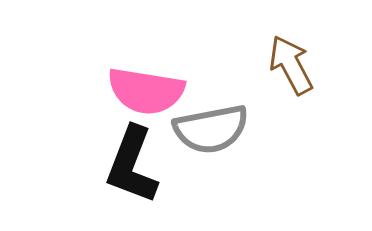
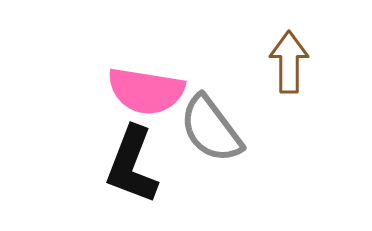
brown arrow: moved 2 px left, 3 px up; rotated 28 degrees clockwise
gray semicircle: rotated 64 degrees clockwise
